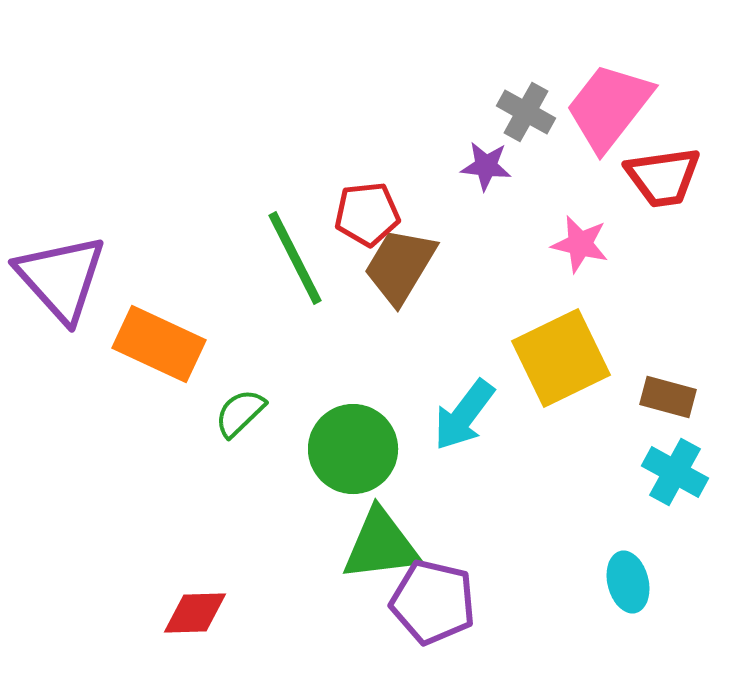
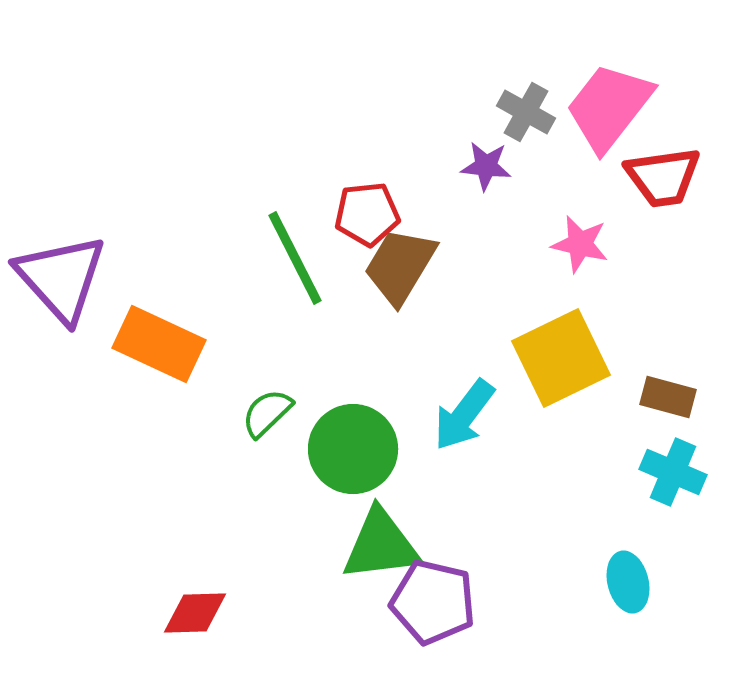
green semicircle: moved 27 px right
cyan cross: moved 2 px left; rotated 6 degrees counterclockwise
